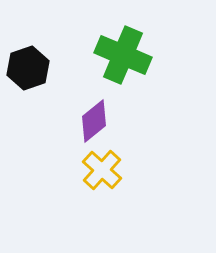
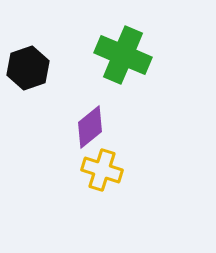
purple diamond: moved 4 px left, 6 px down
yellow cross: rotated 24 degrees counterclockwise
